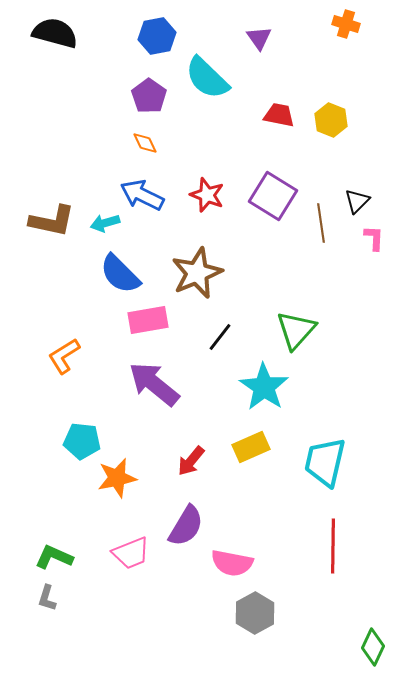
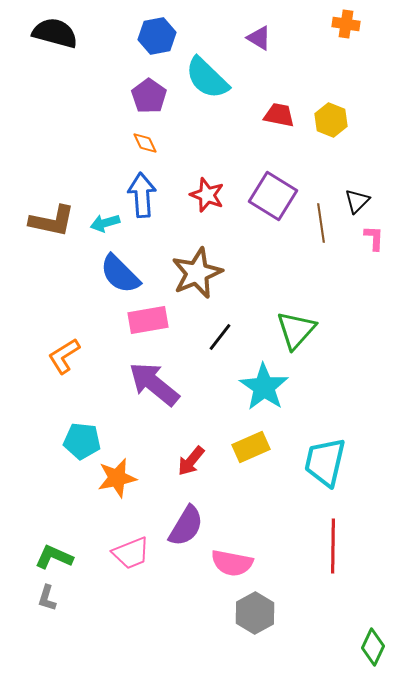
orange cross: rotated 8 degrees counterclockwise
purple triangle: rotated 24 degrees counterclockwise
blue arrow: rotated 60 degrees clockwise
